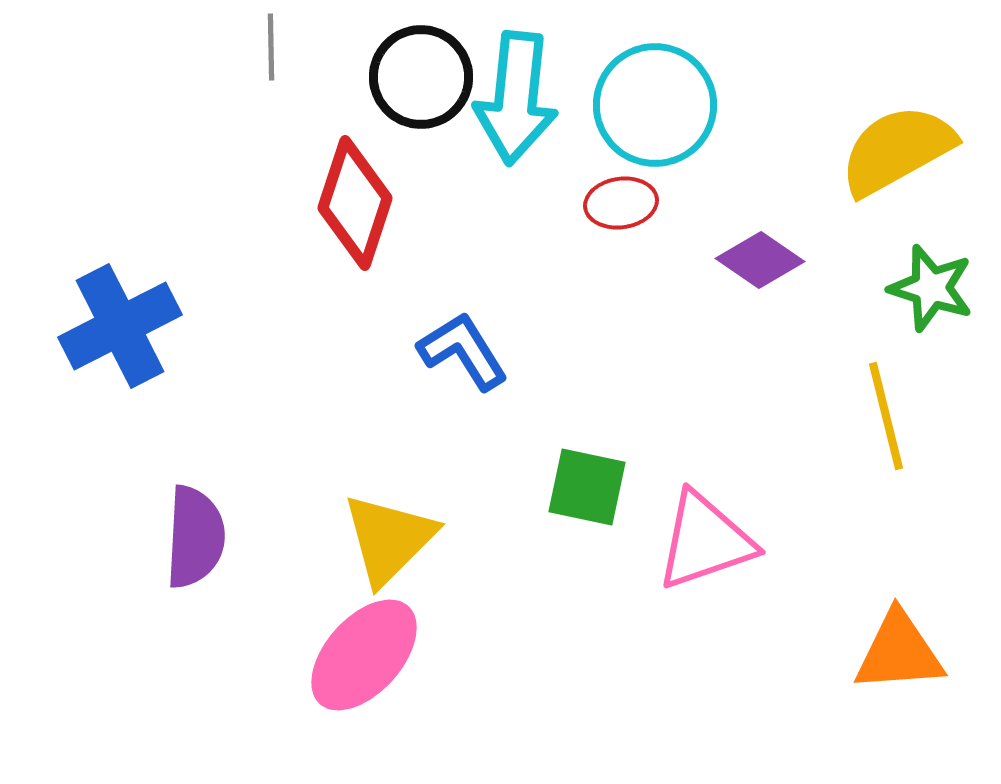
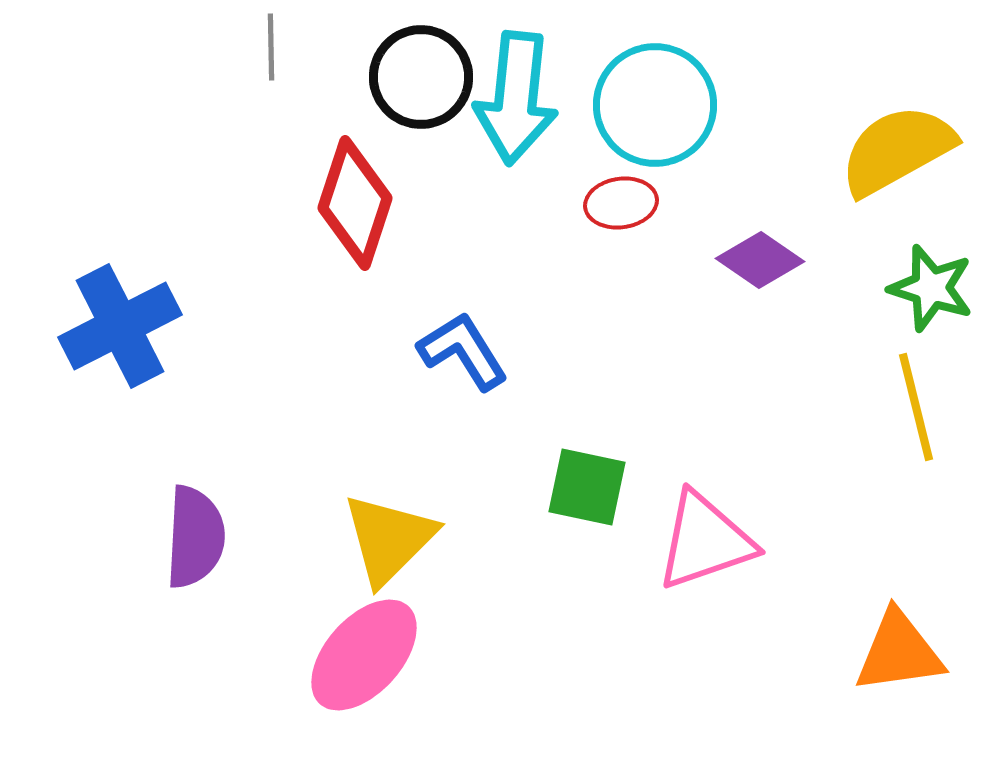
yellow line: moved 30 px right, 9 px up
orange triangle: rotated 4 degrees counterclockwise
